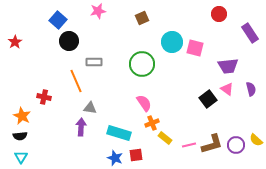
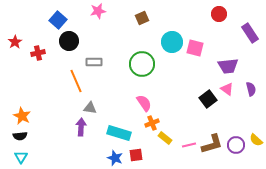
red cross: moved 6 px left, 44 px up; rotated 24 degrees counterclockwise
